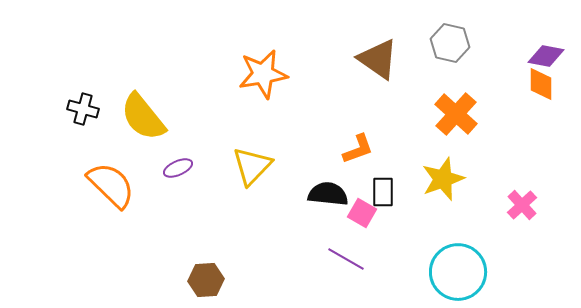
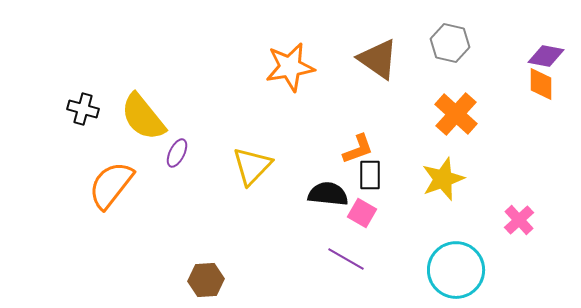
orange star: moved 27 px right, 7 px up
purple ellipse: moved 1 px left, 15 px up; rotated 40 degrees counterclockwise
orange semicircle: rotated 96 degrees counterclockwise
black rectangle: moved 13 px left, 17 px up
pink cross: moved 3 px left, 15 px down
cyan circle: moved 2 px left, 2 px up
